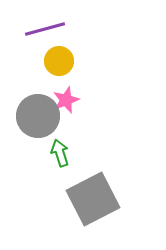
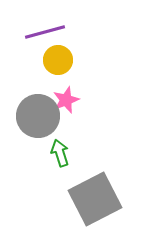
purple line: moved 3 px down
yellow circle: moved 1 px left, 1 px up
gray square: moved 2 px right
